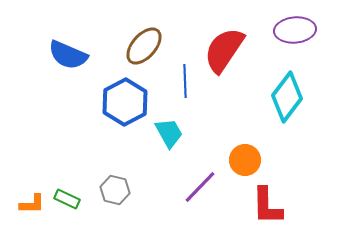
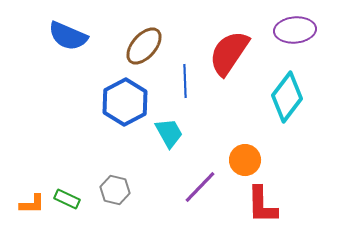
red semicircle: moved 5 px right, 3 px down
blue semicircle: moved 19 px up
red L-shape: moved 5 px left, 1 px up
